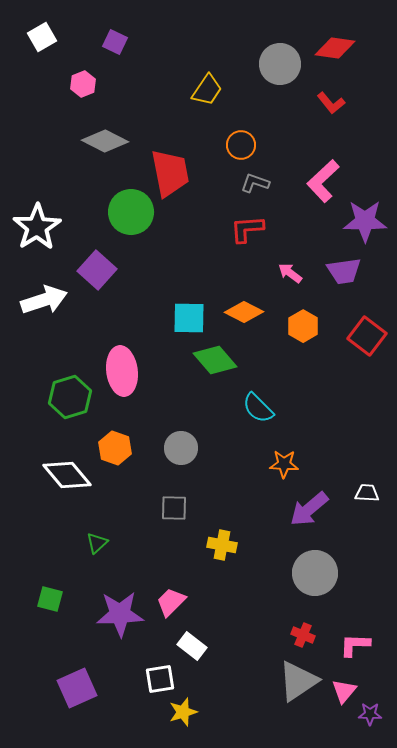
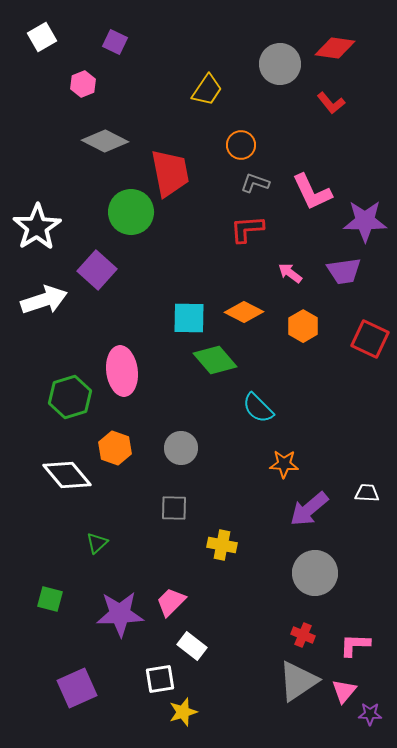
pink L-shape at (323, 181): moved 11 px left, 11 px down; rotated 72 degrees counterclockwise
red square at (367, 336): moved 3 px right, 3 px down; rotated 12 degrees counterclockwise
